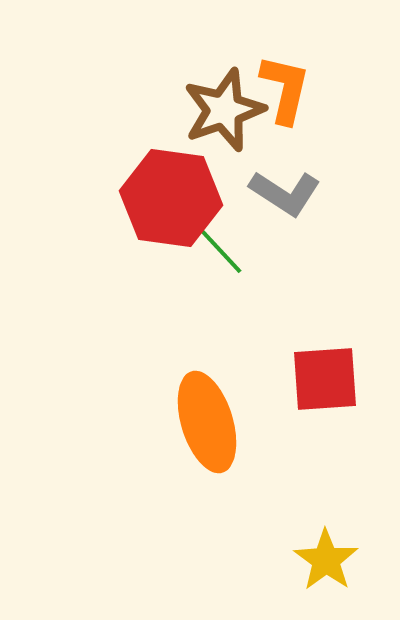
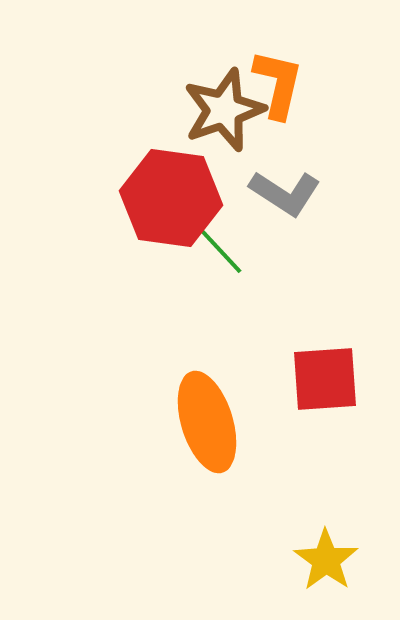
orange L-shape: moved 7 px left, 5 px up
